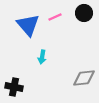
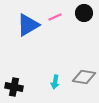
blue triangle: rotated 40 degrees clockwise
cyan arrow: moved 13 px right, 25 px down
gray diamond: moved 1 px up; rotated 15 degrees clockwise
